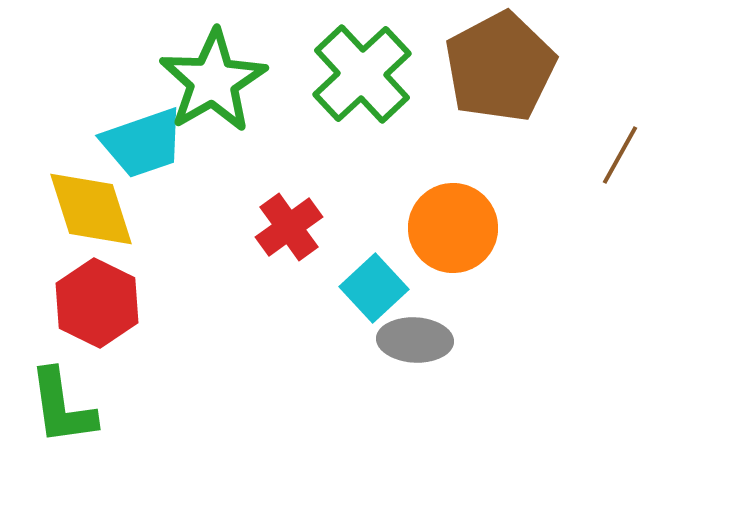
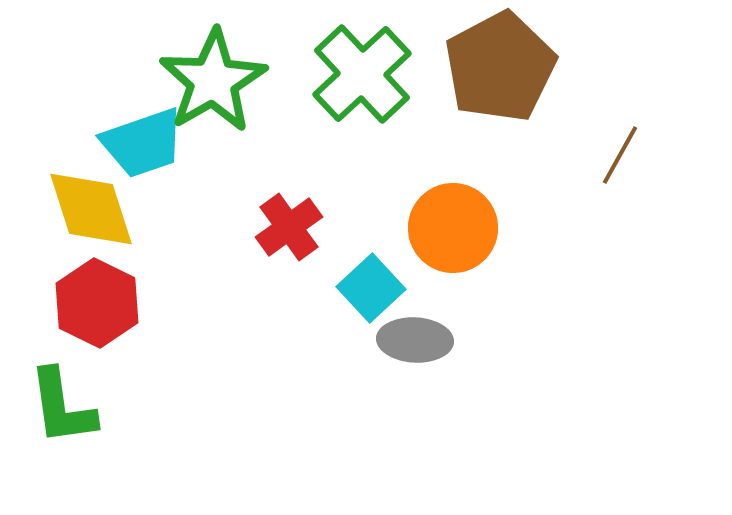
cyan square: moved 3 px left
